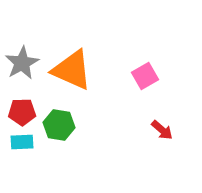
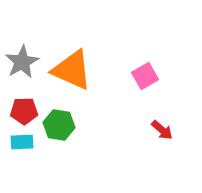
gray star: moved 1 px up
red pentagon: moved 2 px right, 1 px up
